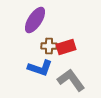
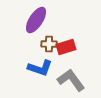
purple ellipse: moved 1 px right
brown cross: moved 2 px up
